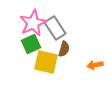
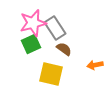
pink star: rotated 12 degrees clockwise
brown semicircle: rotated 70 degrees counterclockwise
yellow square: moved 5 px right, 12 px down
